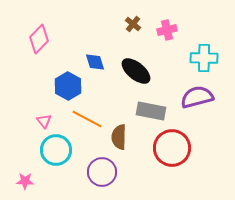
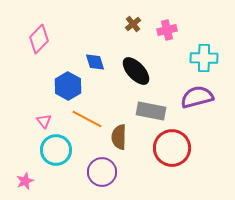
brown cross: rotated 14 degrees clockwise
black ellipse: rotated 8 degrees clockwise
pink star: rotated 24 degrees counterclockwise
